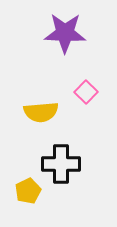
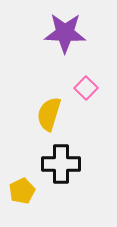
pink square: moved 4 px up
yellow semicircle: moved 8 px right, 2 px down; rotated 112 degrees clockwise
yellow pentagon: moved 6 px left
